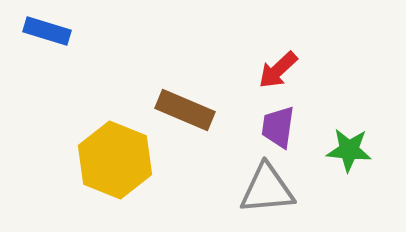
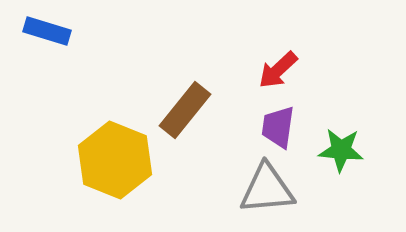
brown rectangle: rotated 74 degrees counterclockwise
green star: moved 8 px left
